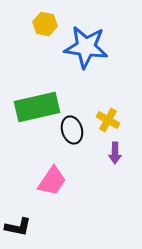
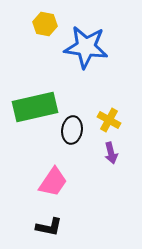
green rectangle: moved 2 px left
yellow cross: moved 1 px right
black ellipse: rotated 24 degrees clockwise
purple arrow: moved 4 px left; rotated 15 degrees counterclockwise
pink trapezoid: moved 1 px right, 1 px down
black L-shape: moved 31 px right
